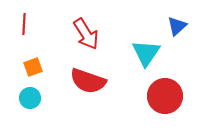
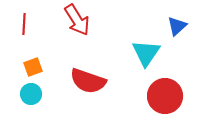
red arrow: moved 9 px left, 14 px up
cyan circle: moved 1 px right, 4 px up
